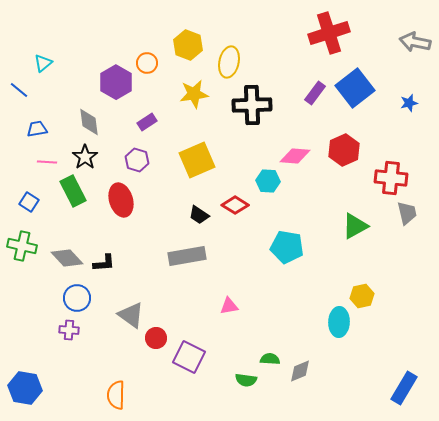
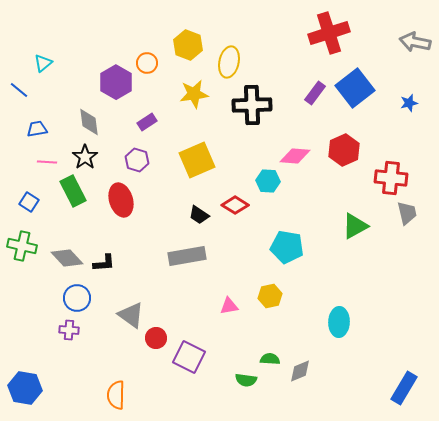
yellow hexagon at (362, 296): moved 92 px left
